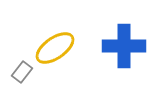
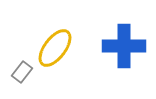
yellow ellipse: rotated 18 degrees counterclockwise
